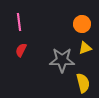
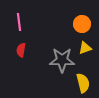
red semicircle: rotated 16 degrees counterclockwise
